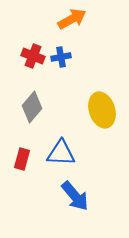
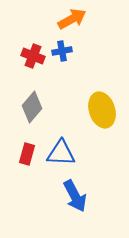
blue cross: moved 1 px right, 6 px up
red rectangle: moved 5 px right, 5 px up
blue arrow: rotated 12 degrees clockwise
